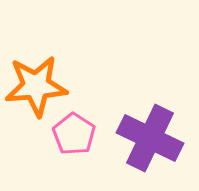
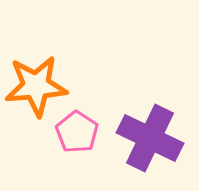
pink pentagon: moved 3 px right, 2 px up
